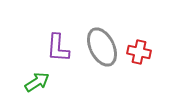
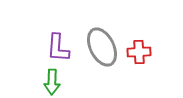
red cross: rotated 15 degrees counterclockwise
green arrow: moved 15 px right; rotated 125 degrees clockwise
